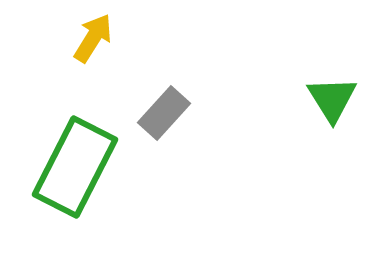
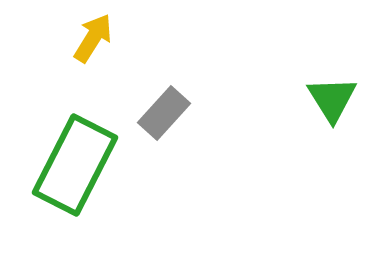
green rectangle: moved 2 px up
